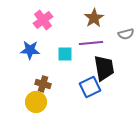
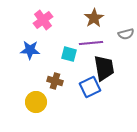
cyan square: moved 4 px right; rotated 14 degrees clockwise
brown cross: moved 12 px right, 3 px up
